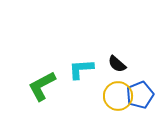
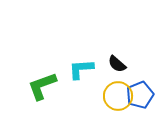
green L-shape: rotated 8 degrees clockwise
